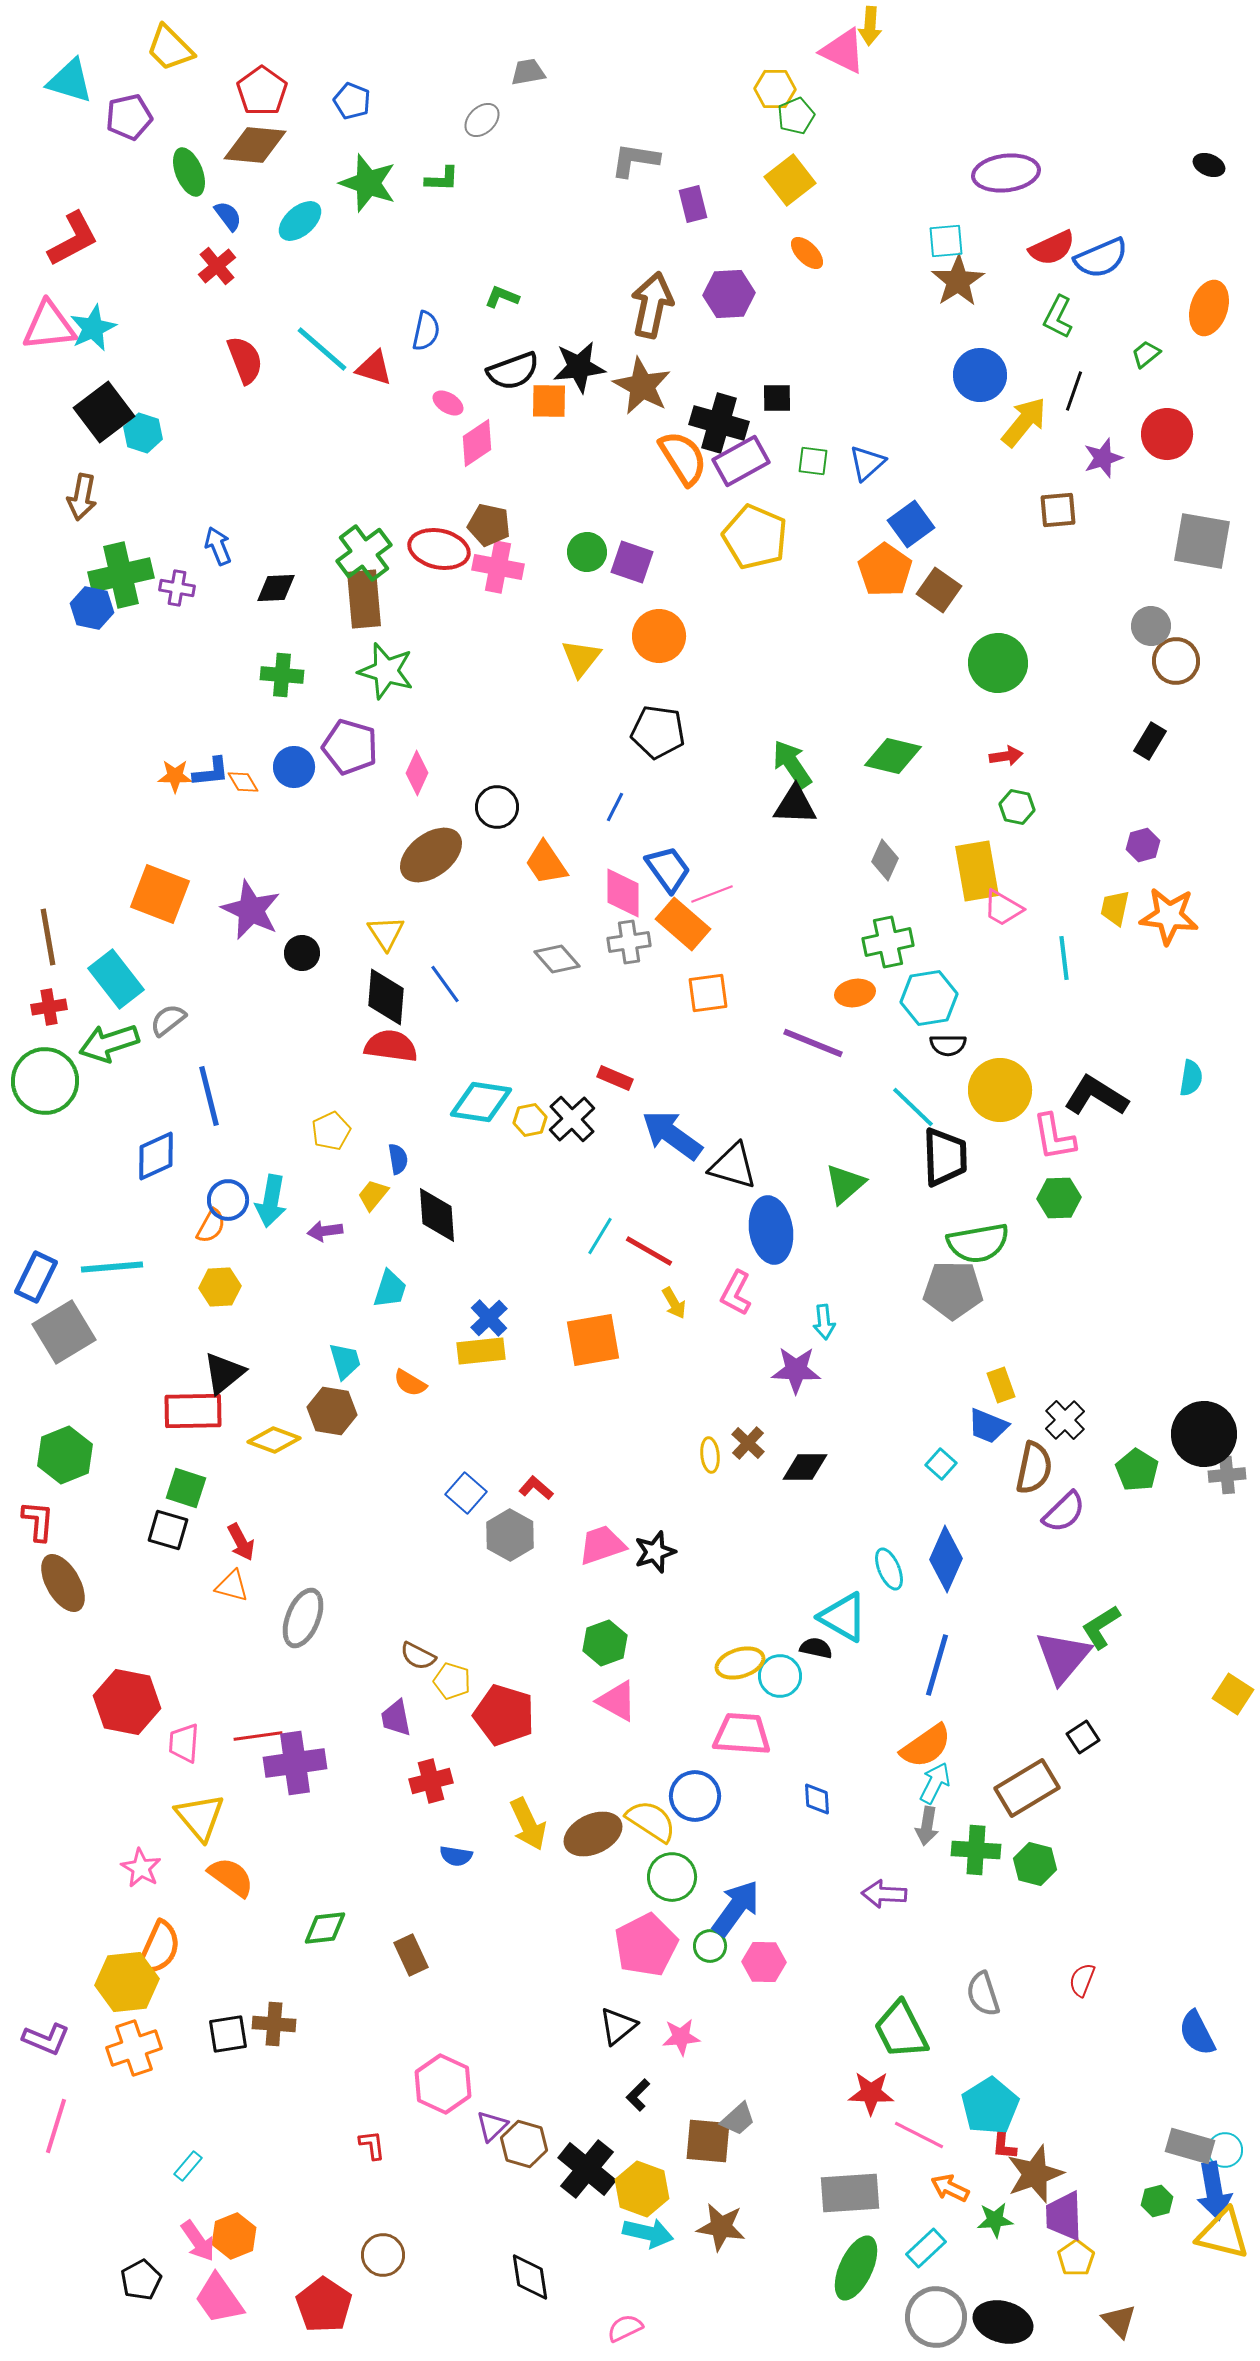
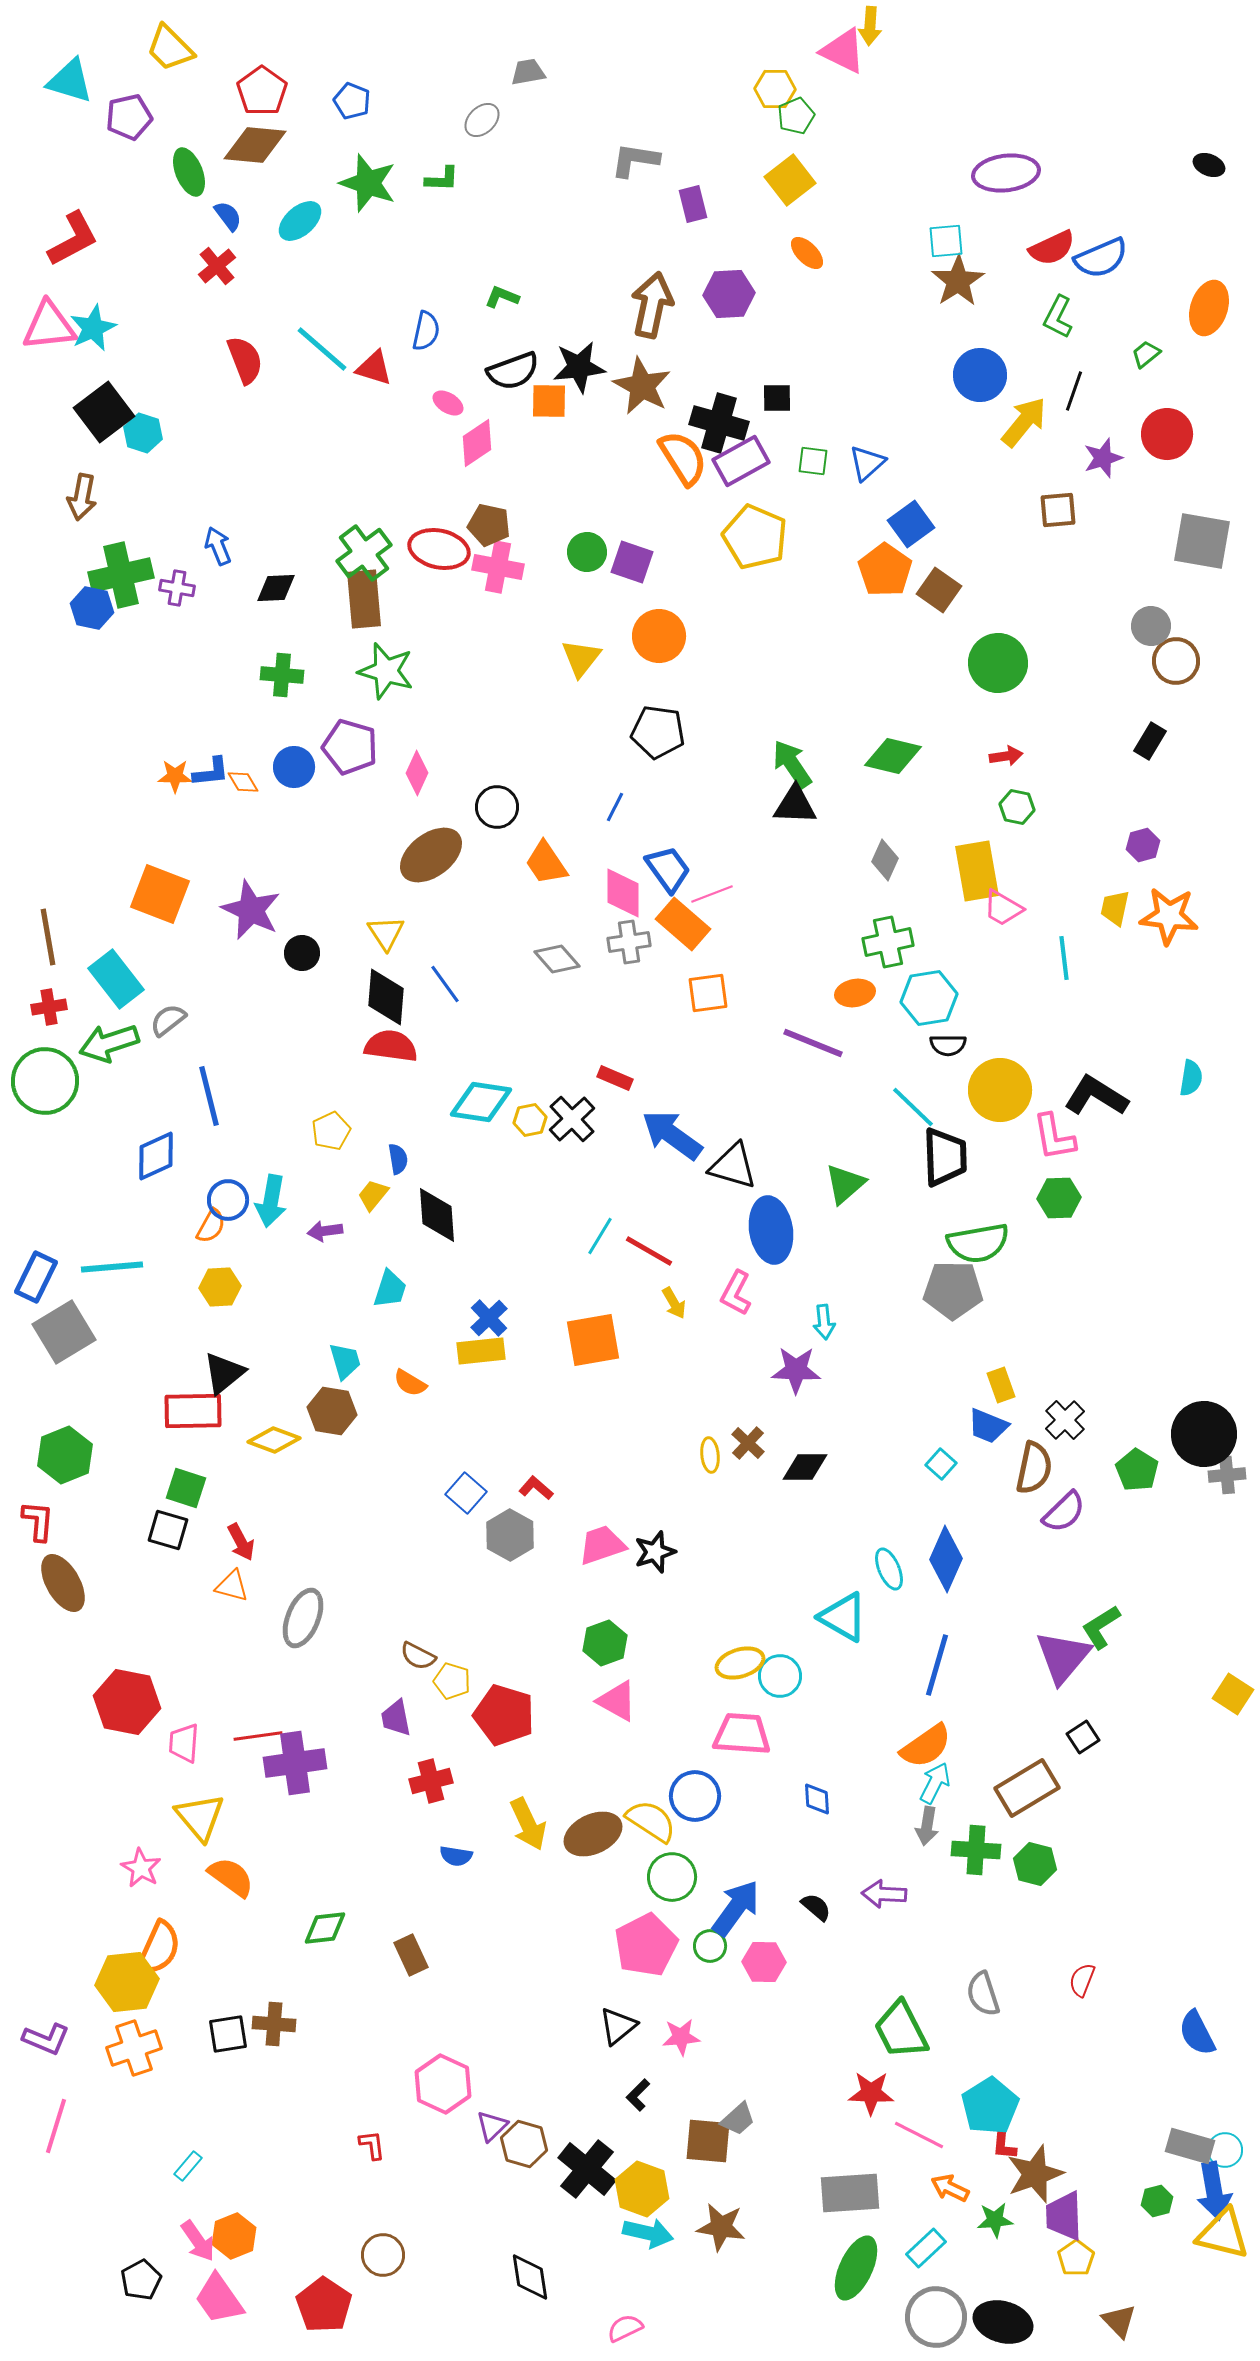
black semicircle at (816, 1648): moved 259 px down; rotated 28 degrees clockwise
